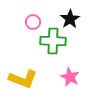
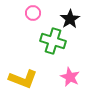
pink circle: moved 9 px up
green cross: rotated 15 degrees clockwise
